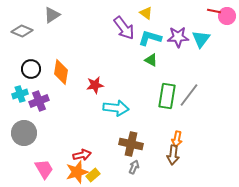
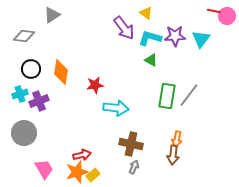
gray diamond: moved 2 px right, 5 px down; rotated 15 degrees counterclockwise
purple star: moved 3 px left, 1 px up
